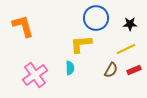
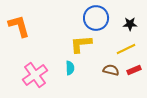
orange L-shape: moved 4 px left
brown semicircle: rotated 105 degrees counterclockwise
